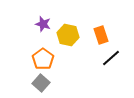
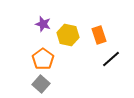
orange rectangle: moved 2 px left
black line: moved 1 px down
gray square: moved 1 px down
